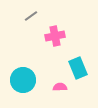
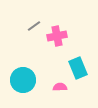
gray line: moved 3 px right, 10 px down
pink cross: moved 2 px right
